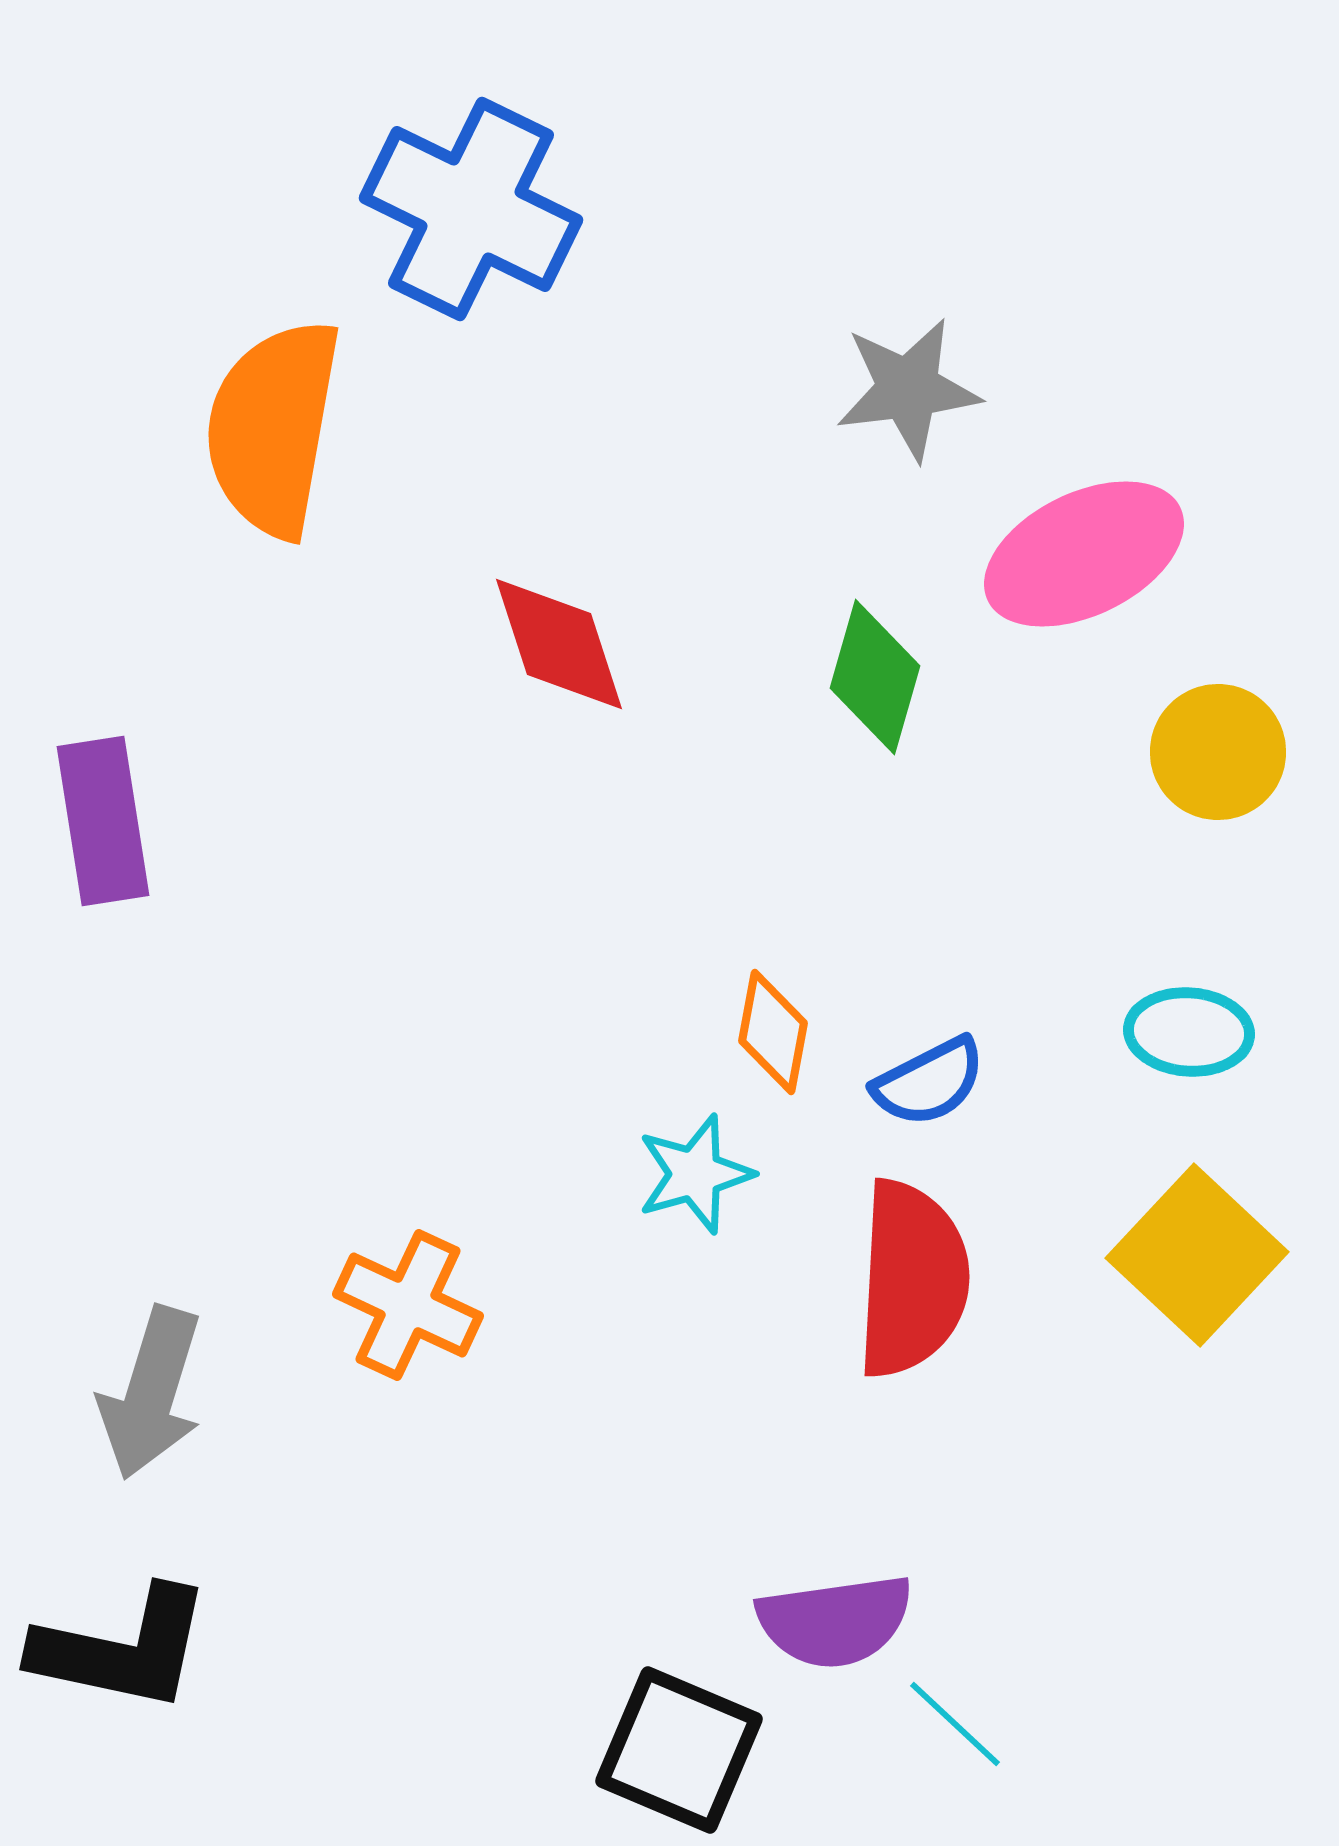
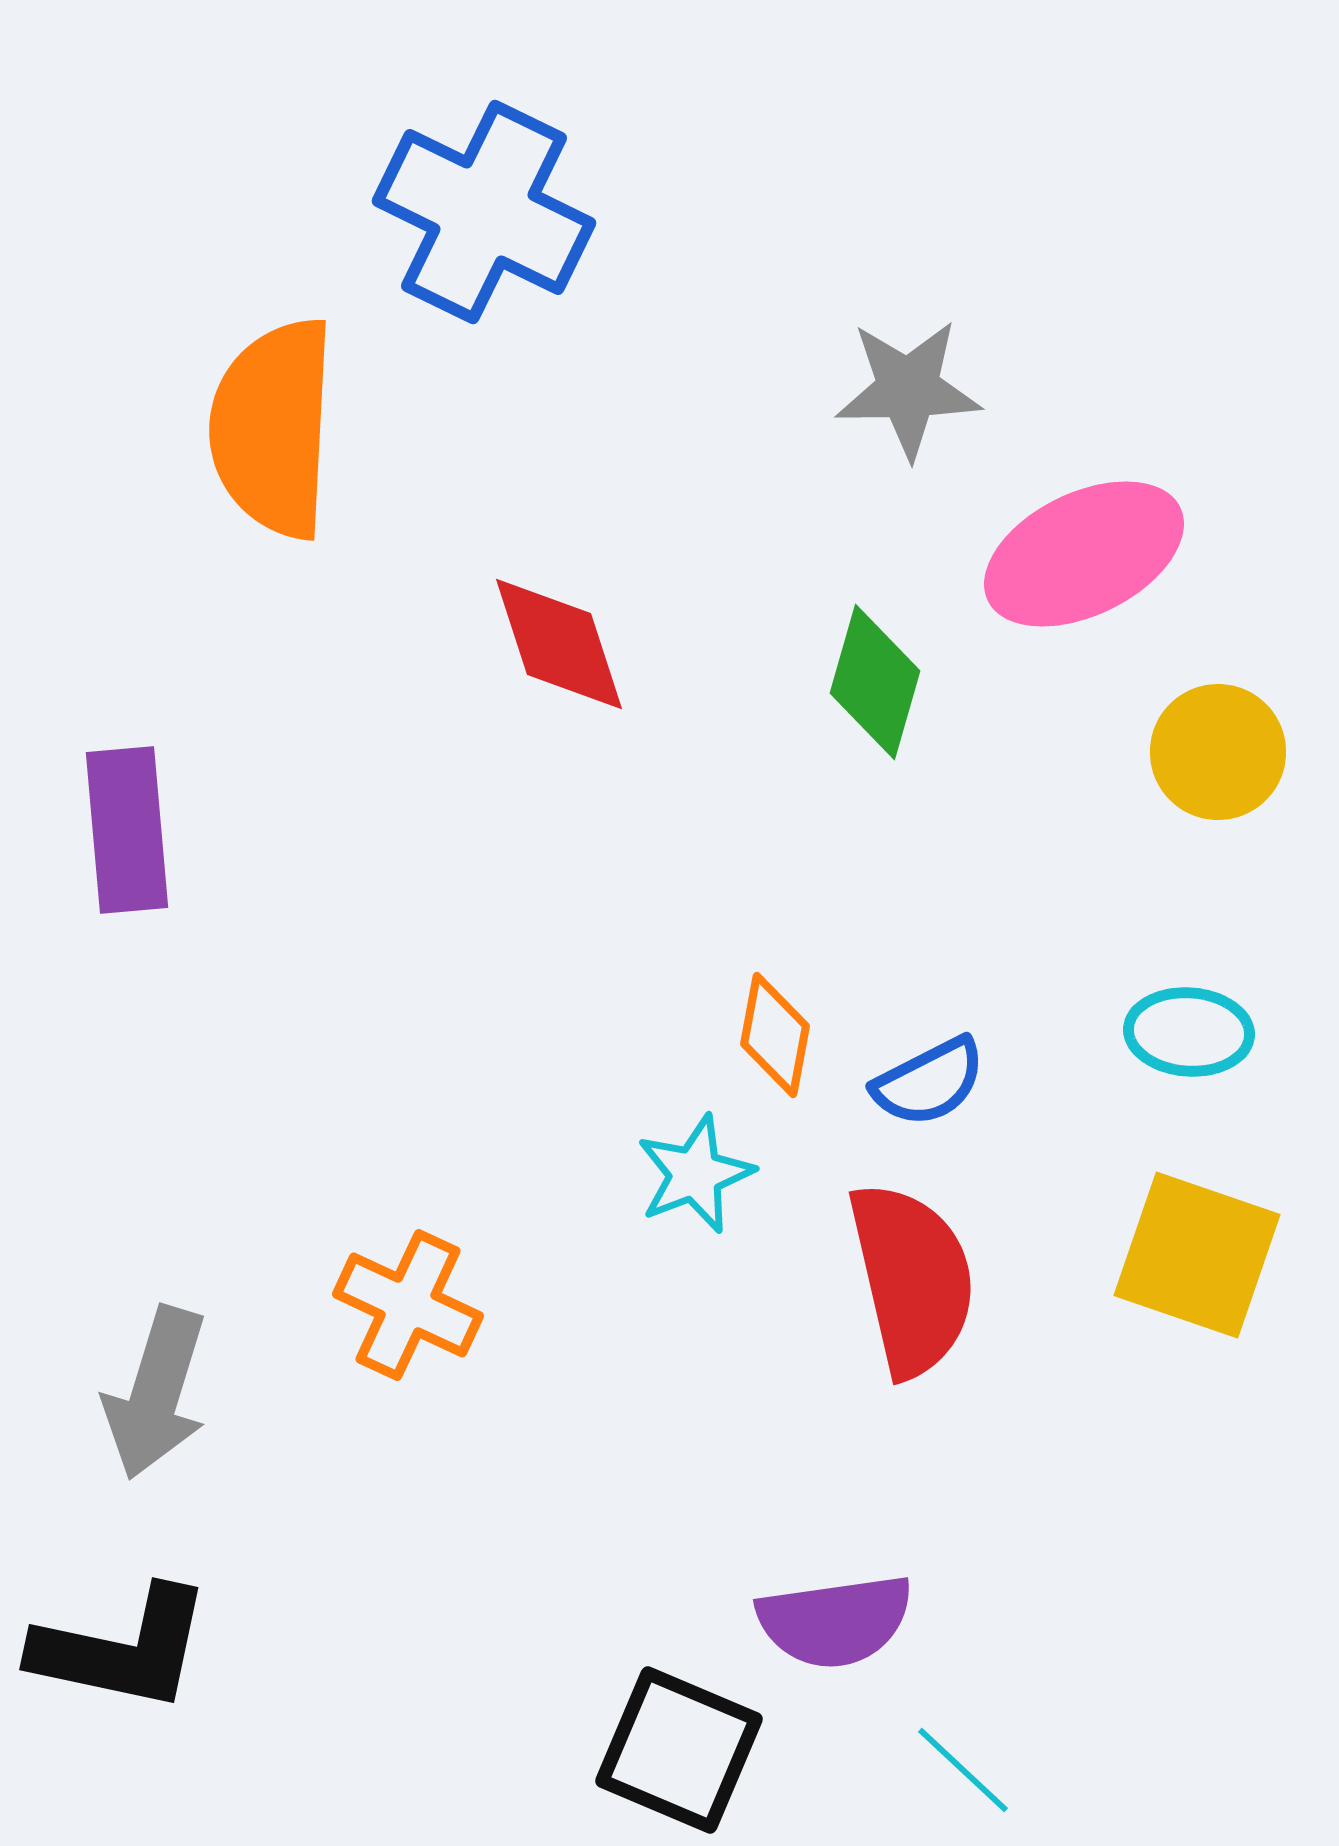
blue cross: moved 13 px right, 3 px down
gray star: rotated 6 degrees clockwise
orange semicircle: rotated 7 degrees counterclockwise
green diamond: moved 5 px down
purple rectangle: moved 24 px right, 9 px down; rotated 4 degrees clockwise
orange diamond: moved 2 px right, 3 px down
cyan star: rotated 5 degrees counterclockwise
yellow square: rotated 24 degrees counterclockwise
red semicircle: rotated 16 degrees counterclockwise
gray arrow: moved 5 px right
cyan line: moved 8 px right, 46 px down
